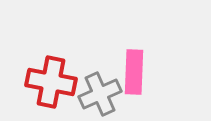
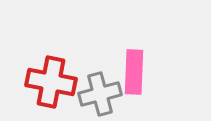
gray cross: rotated 9 degrees clockwise
